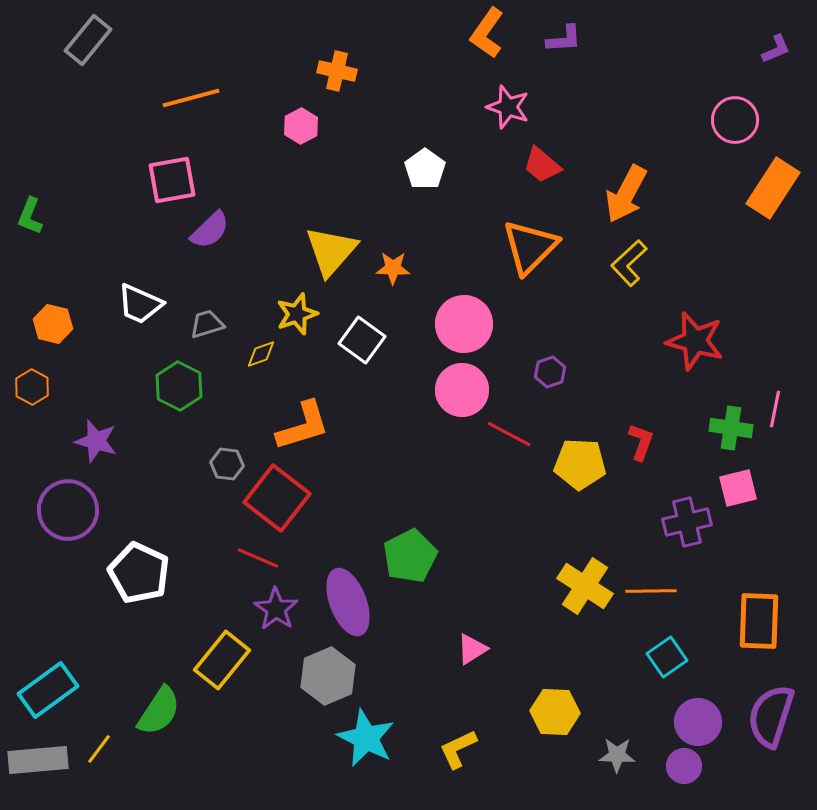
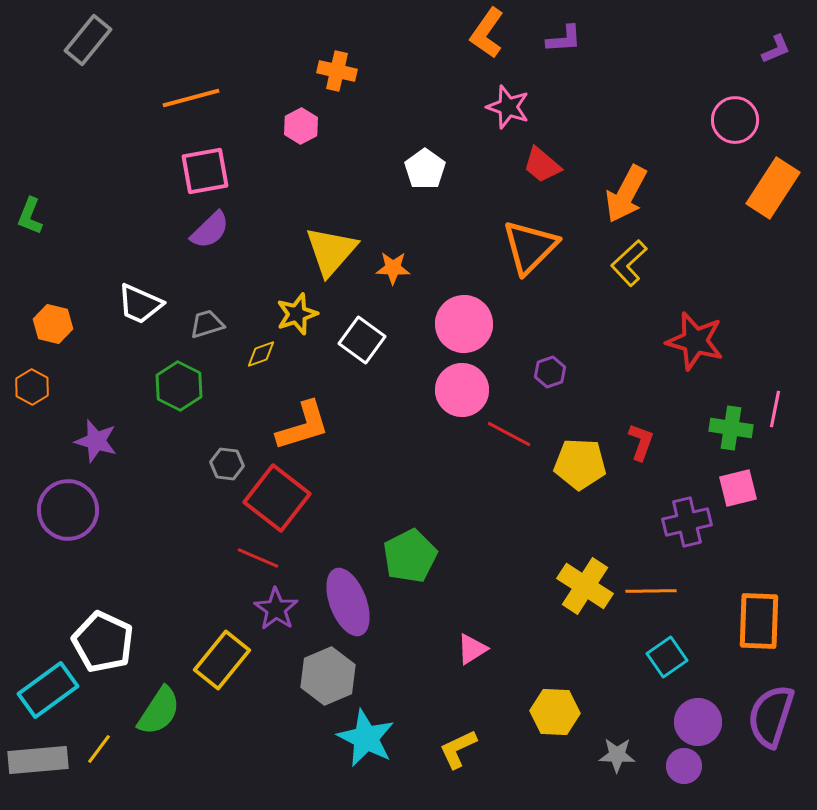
pink square at (172, 180): moved 33 px right, 9 px up
white pentagon at (139, 573): moved 36 px left, 69 px down
